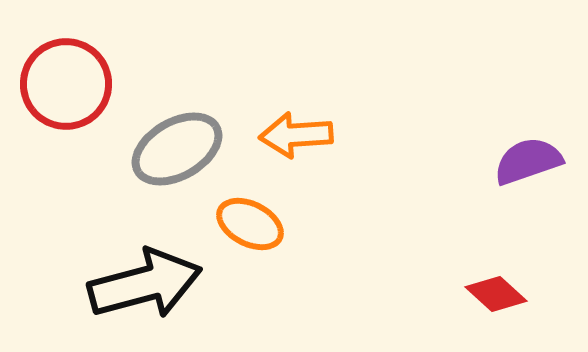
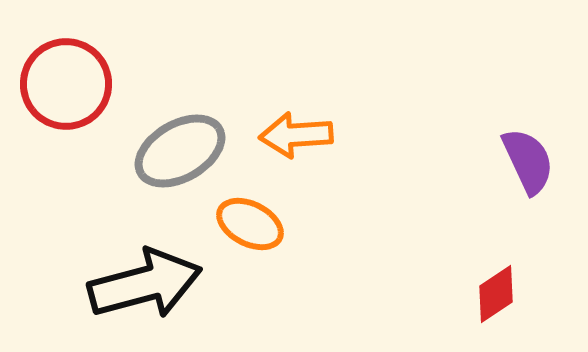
gray ellipse: moved 3 px right, 2 px down
purple semicircle: rotated 84 degrees clockwise
red diamond: rotated 76 degrees counterclockwise
